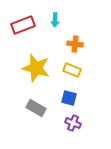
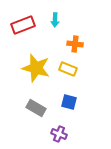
yellow rectangle: moved 4 px left, 1 px up
blue square: moved 4 px down
purple cross: moved 14 px left, 11 px down
